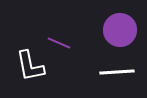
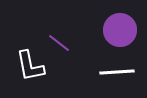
purple line: rotated 15 degrees clockwise
